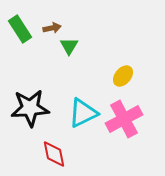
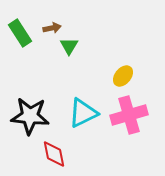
green rectangle: moved 4 px down
black star: moved 8 px down; rotated 9 degrees clockwise
pink cross: moved 5 px right, 4 px up; rotated 12 degrees clockwise
